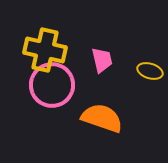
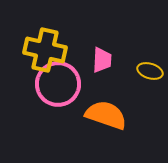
pink trapezoid: rotated 16 degrees clockwise
pink circle: moved 6 px right, 1 px up
orange semicircle: moved 4 px right, 3 px up
